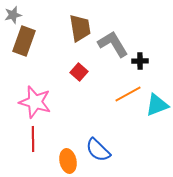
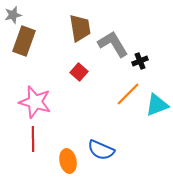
black cross: rotated 21 degrees counterclockwise
orange line: rotated 16 degrees counterclockwise
blue semicircle: moved 3 px right; rotated 20 degrees counterclockwise
